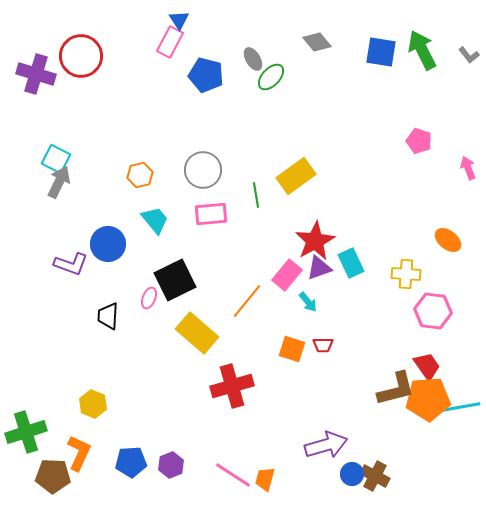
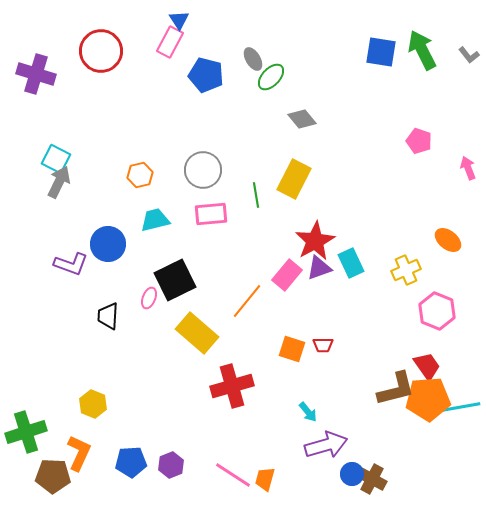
gray diamond at (317, 42): moved 15 px left, 77 px down
red circle at (81, 56): moved 20 px right, 5 px up
yellow rectangle at (296, 176): moved 2 px left, 3 px down; rotated 27 degrees counterclockwise
cyan trapezoid at (155, 220): rotated 64 degrees counterclockwise
yellow cross at (406, 274): moved 4 px up; rotated 28 degrees counterclockwise
cyan arrow at (308, 302): moved 110 px down
pink hexagon at (433, 311): moved 4 px right; rotated 15 degrees clockwise
brown cross at (375, 476): moved 3 px left, 3 px down
